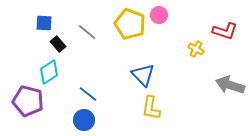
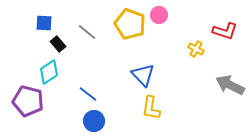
gray arrow: rotated 8 degrees clockwise
blue circle: moved 10 px right, 1 px down
